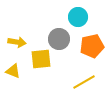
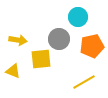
yellow arrow: moved 1 px right, 2 px up
